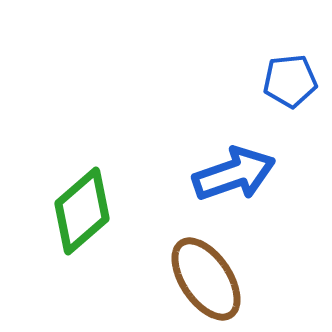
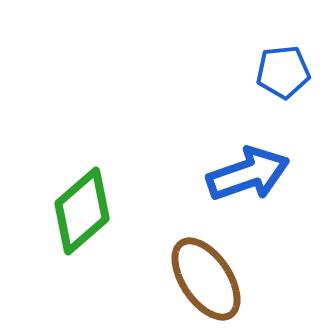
blue pentagon: moved 7 px left, 9 px up
blue arrow: moved 14 px right
